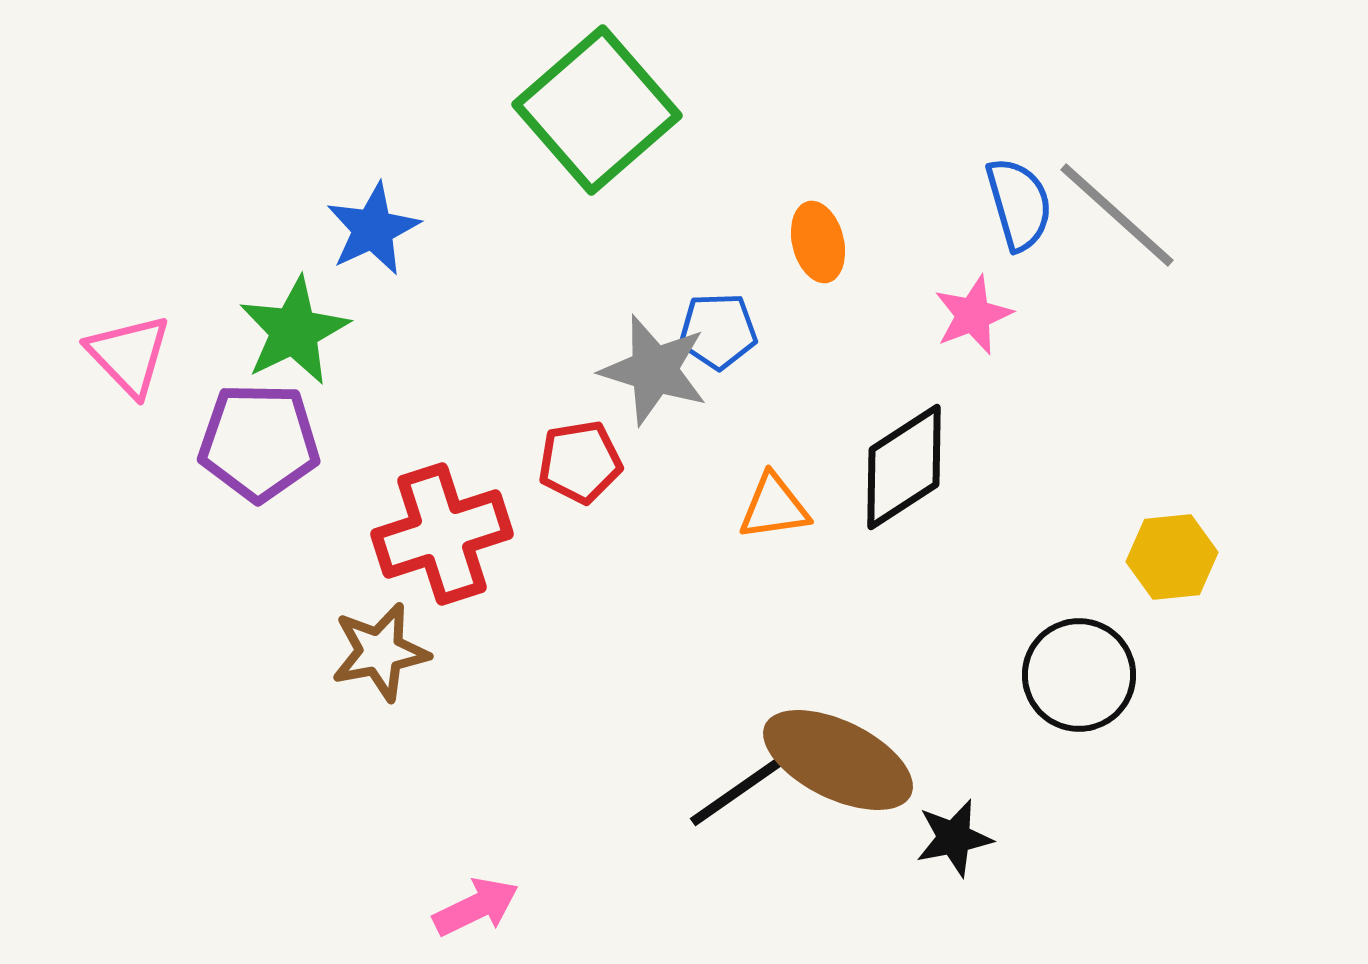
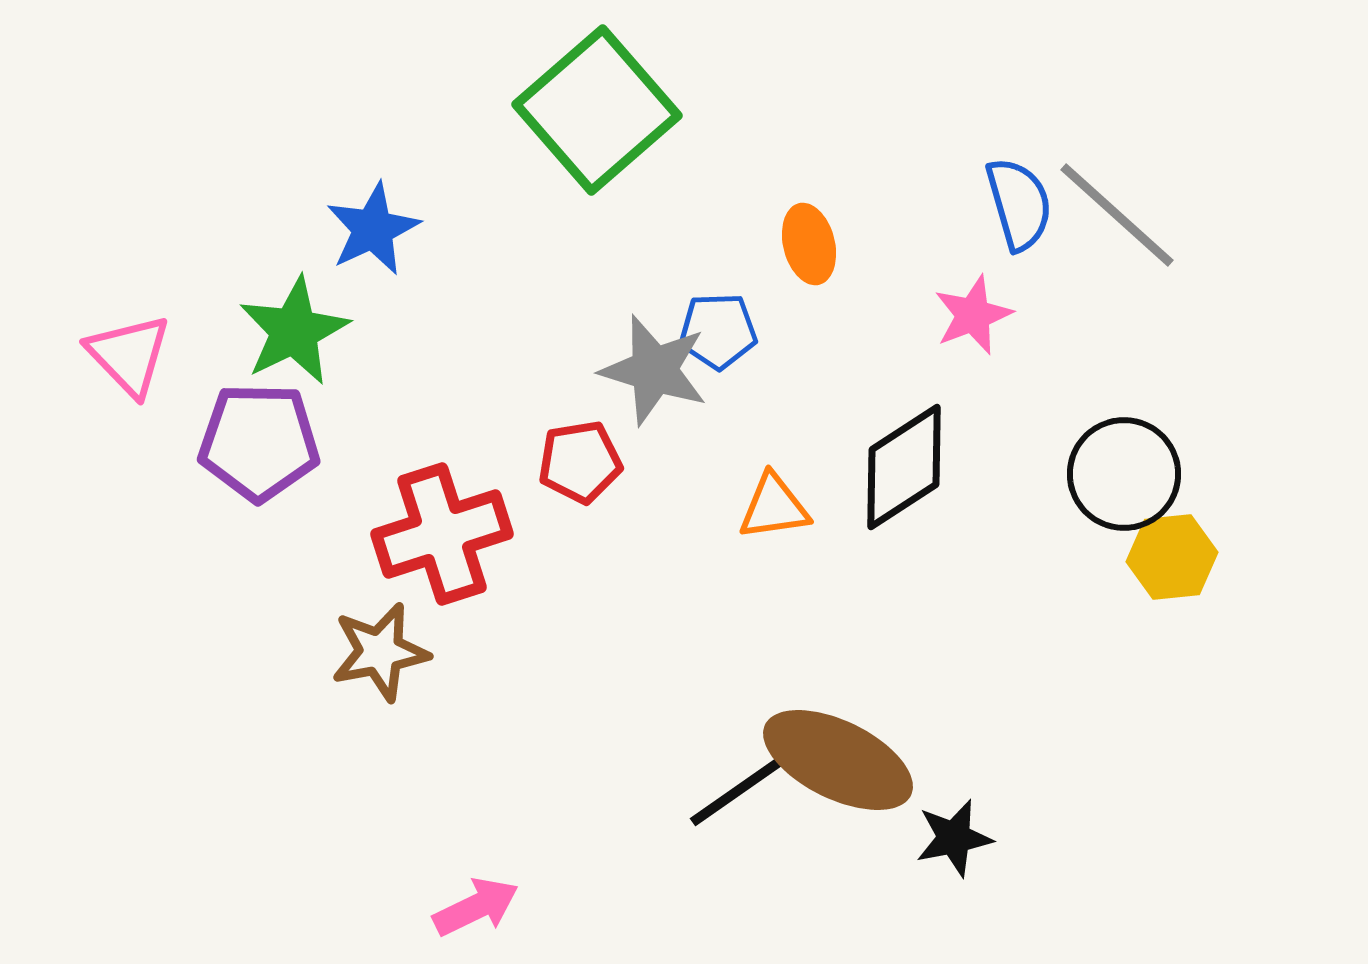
orange ellipse: moved 9 px left, 2 px down
black circle: moved 45 px right, 201 px up
